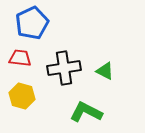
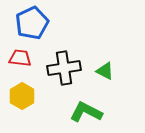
yellow hexagon: rotated 15 degrees clockwise
